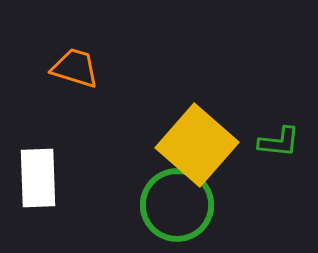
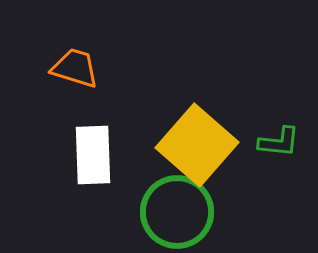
white rectangle: moved 55 px right, 23 px up
green circle: moved 7 px down
